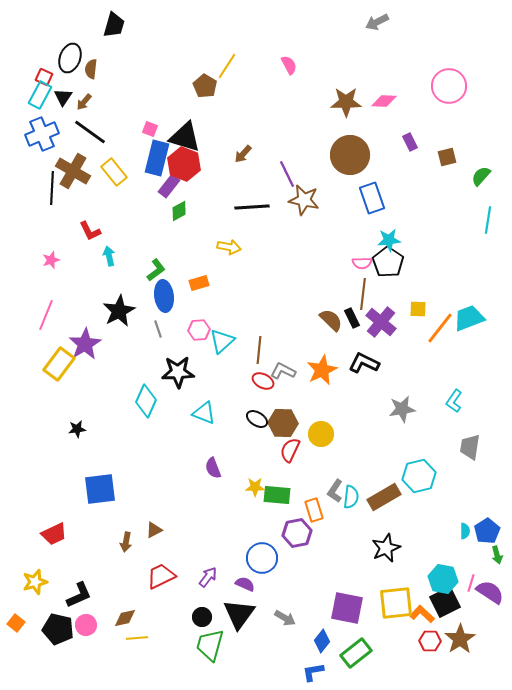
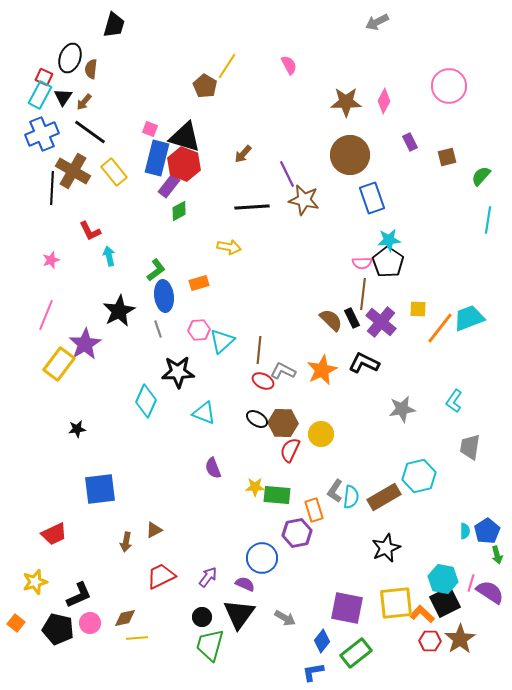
pink diamond at (384, 101): rotated 65 degrees counterclockwise
pink circle at (86, 625): moved 4 px right, 2 px up
